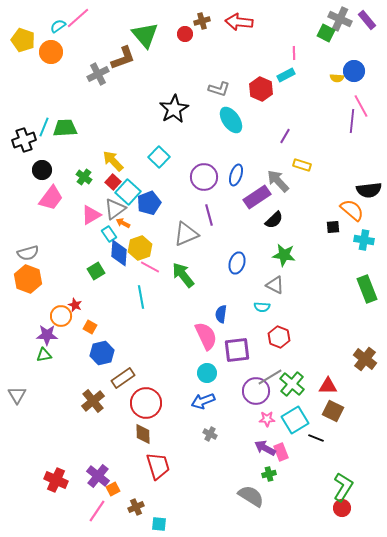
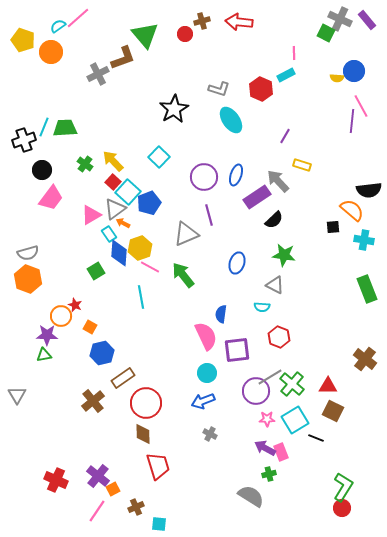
green cross at (84, 177): moved 1 px right, 13 px up
